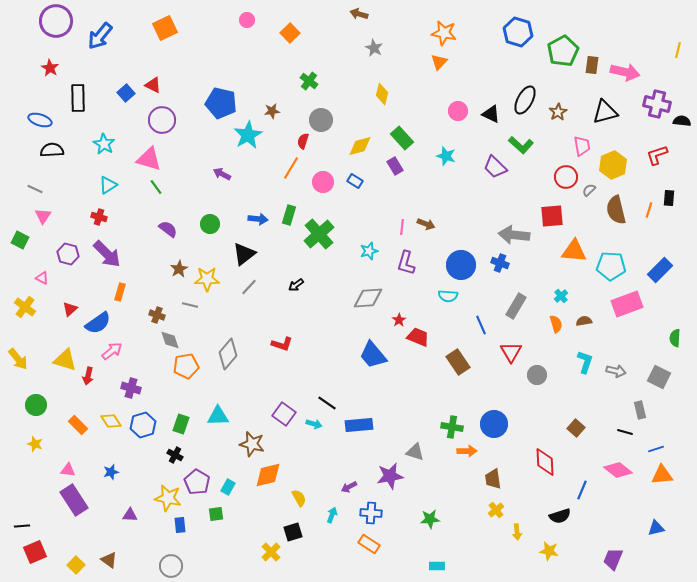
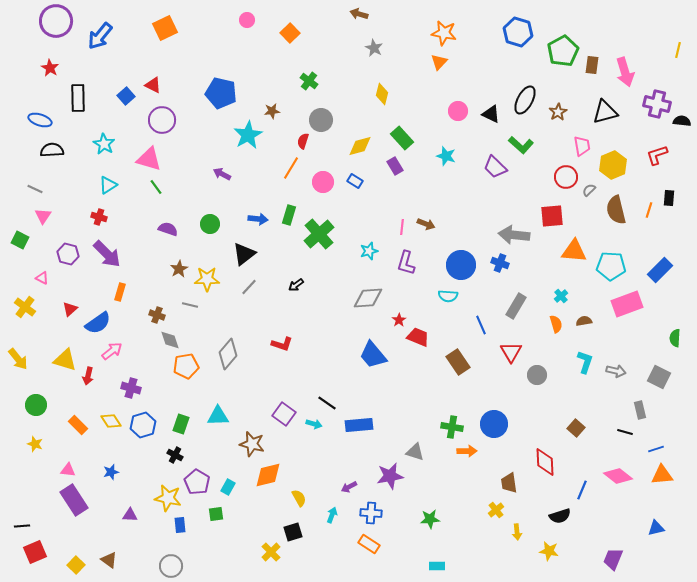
pink arrow at (625, 72): rotated 60 degrees clockwise
blue square at (126, 93): moved 3 px down
blue pentagon at (221, 103): moved 10 px up
purple semicircle at (168, 229): rotated 18 degrees counterclockwise
pink diamond at (618, 470): moved 6 px down
brown trapezoid at (493, 479): moved 16 px right, 4 px down
